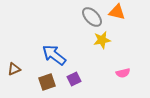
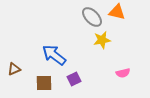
brown square: moved 3 px left, 1 px down; rotated 18 degrees clockwise
